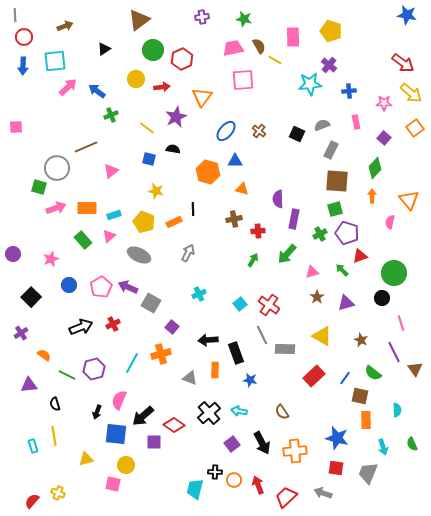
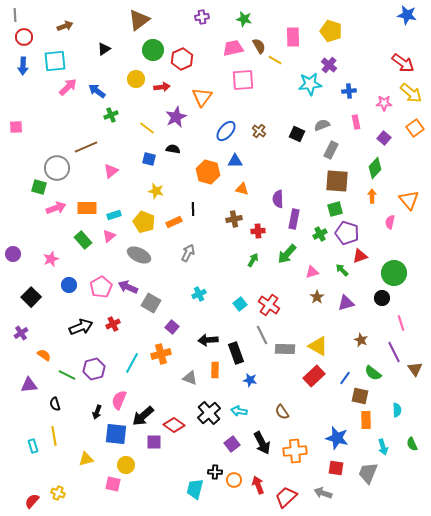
yellow triangle at (322, 336): moved 4 px left, 10 px down
